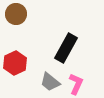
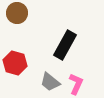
brown circle: moved 1 px right, 1 px up
black rectangle: moved 1 px left, 3 px up
red hexagon: rotated 20 degrees counterclockwise
